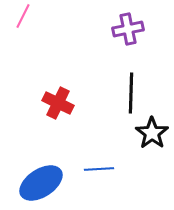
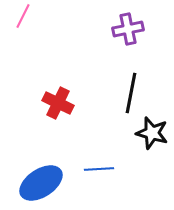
black line: rotated 9 degrees clockwise
black star: rotated 20 degrees counterclockwise
